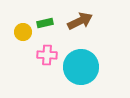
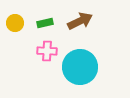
yellow circle: moved 8 px left, 9 px up
pink cross: moved 4 px up
cyan circle: moved 1 px left
